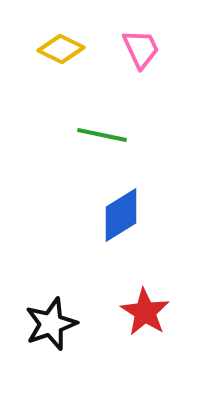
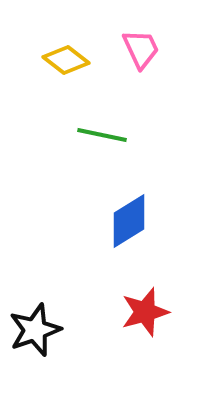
yellow diamond: moved 5 px right, 11 px down; rotated 12 degrees clockwise
blue diamond: moved 8 px right, 6 px down
red star: rotated 24 degrees clockwise
black star: moved 16 px left, 6 px down
